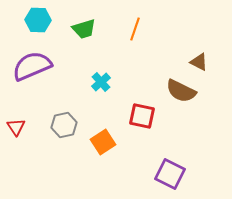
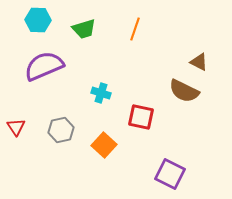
purple semicircle: moved 12 px right
cyan cross: moved 11 px down; rotated 30 degrees counterclockwise
brown semicircle: moved 3 px right
red square: moved 1 px left, 1 px down
gray hexagon: moved 3 px left, 5 px down
orange square: moved 1 px right, 3 px down; rotated 15 degrees counterclockwise
